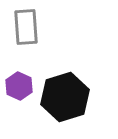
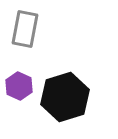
gray rectangle: moved 1 px left, 2 px down; rotated 15 degrees clockwise
